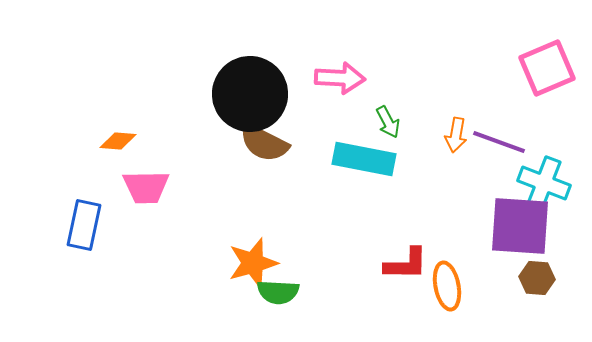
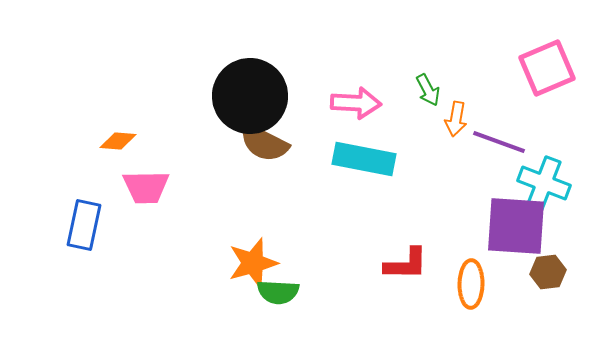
pink arrow: moved 16 px right, 25 px down
black circle: moved 2 px down
green arrow: moved 40 px right, 32 px up
orange arrow: moved 16 px up
purple square: moved 4 px left
brown hexagon: moved 11 px right, 6 px up; rotated 12 degrees counterclockwise
orange ellipse: moved 24 px right, 2 px up; rotated 12 degrees clockwise
